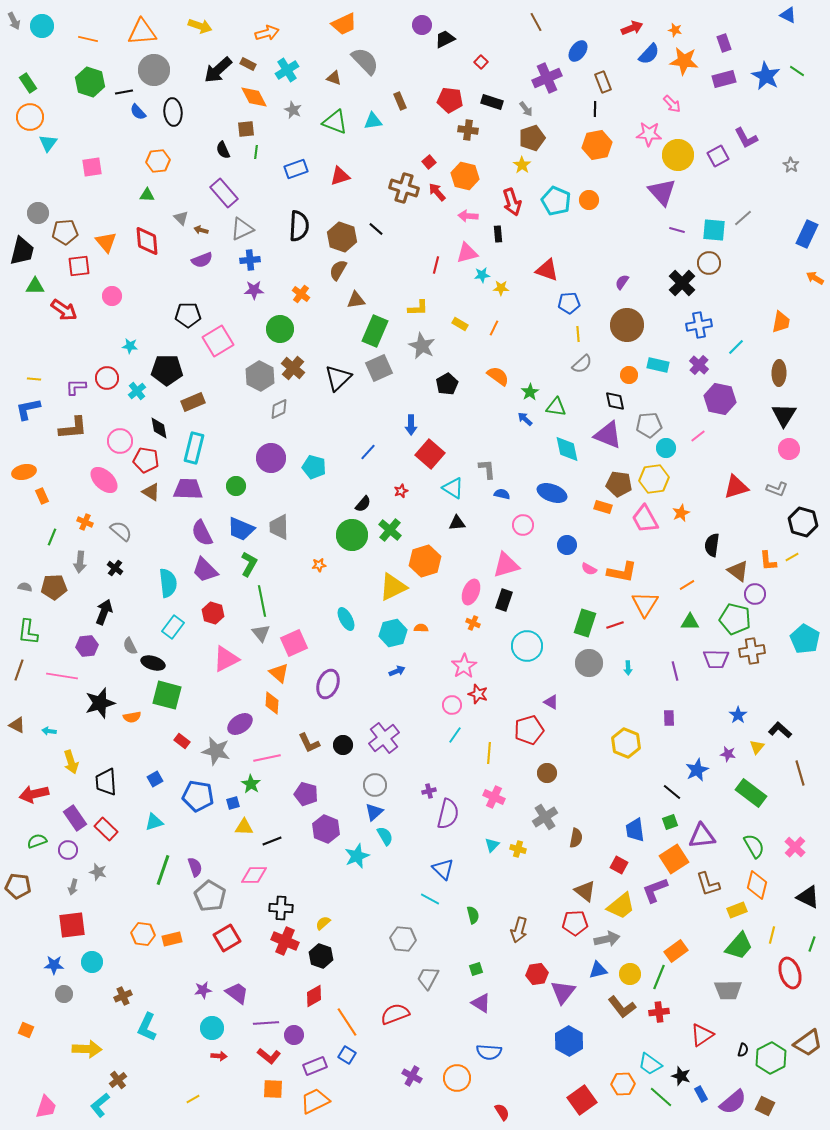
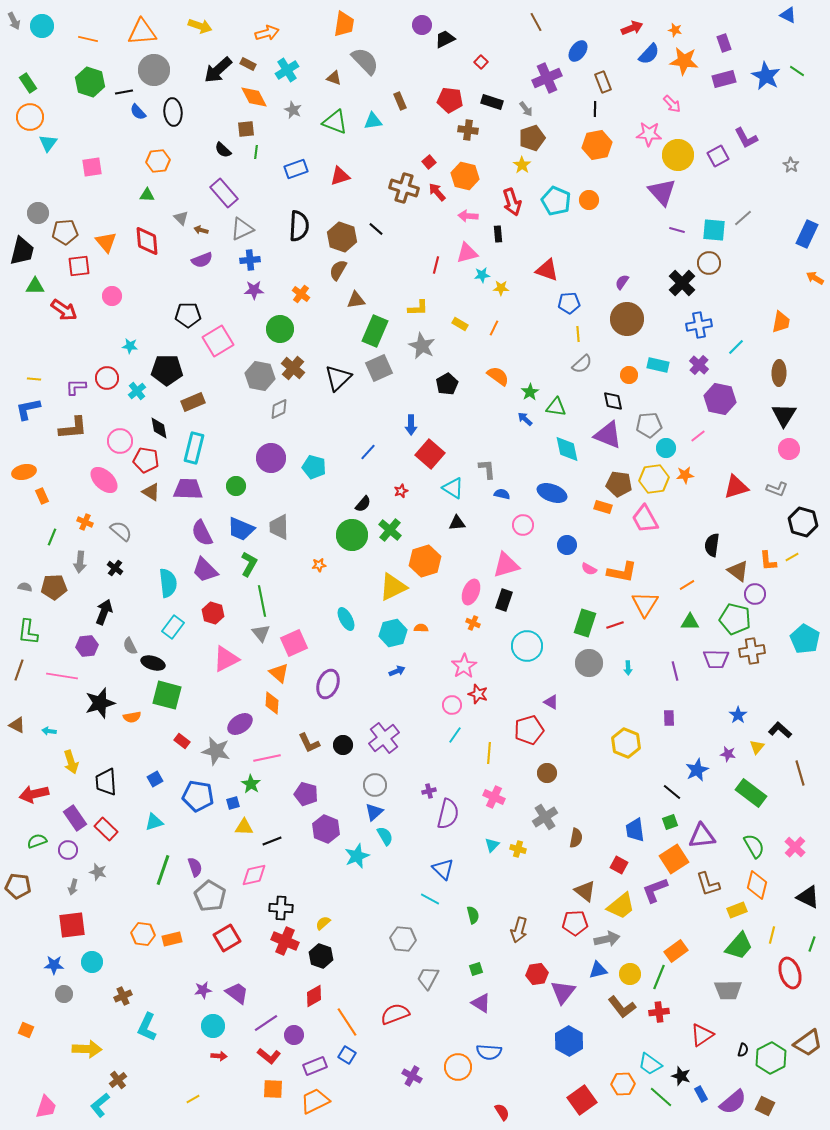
orange trapezoid at (344, 24): rotated 56 degrees counterclockwise
black semicircle at (223, 150): rotated 24 degrees counterclockwise
brown circle at (627, 325): moved 6 px up
gray hexagon at (260, 376): rotated 16 degrees counterclockwise
black diamond at (615, 401): moved 2 px left
orange star at (681, 513): moved 4 px right, 38 px up; rotated 18 degrees clockwise
pink diamond at (254, 875): rotated 12 degrees counterclockwise
purple line at (266, 1023): rotated 30 degrees counterclockwise
cyan circle at (212, 1028): moved 1 px right, 2 px up
orange circle at (457, 1078): moved 1 px right, 11 px up
